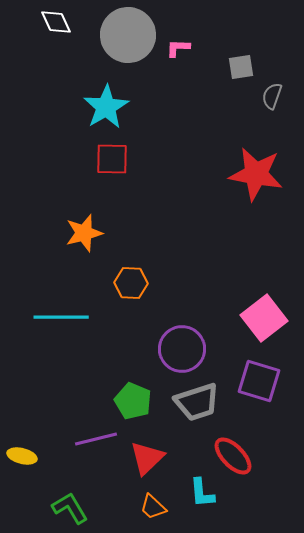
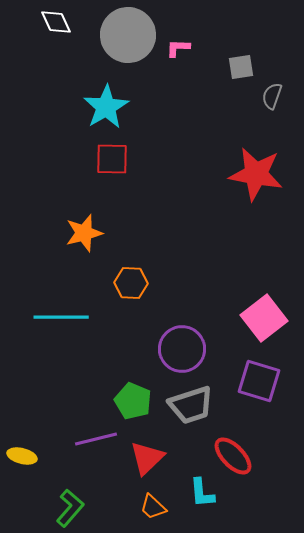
gray trapezoid: moved 6 px left, 3 px down
green L-shape: rotated 72 degrees clockwise
